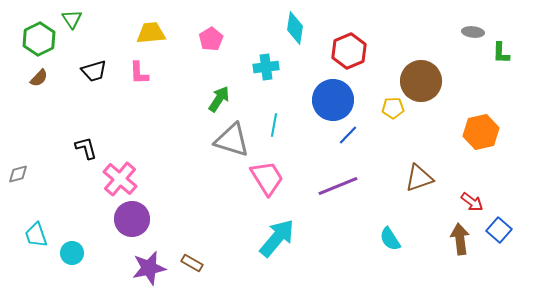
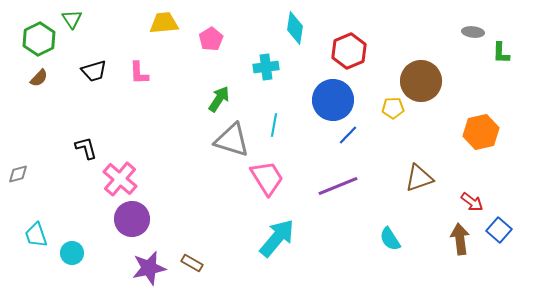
yellow trapezoid: moved 13 px right, 10 px up
